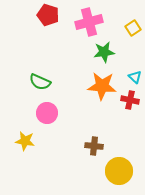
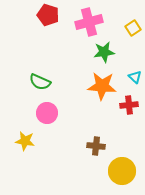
red cross: moved 1 px left, 5 px down; rotated 18 degrees counterclockwise
brown cross: moved 2 px right
yellow circle: moved 3 px right
